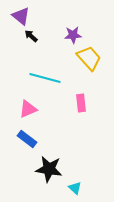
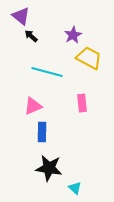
purple star: rotated 24 degrees counterclockwise
yellow trapezoid: rotated 20 degrees counterclockwise
cyan line: moved 2 px right, 6 px up
pink rectangle: moved 1 px right
pink triangle: moved 5 px right, 3 px up
blue rectangle: moved 15 px right, 7 px up; rotated 54 degrees clockwise
black star: moved 1 px up
